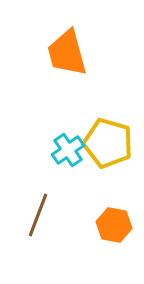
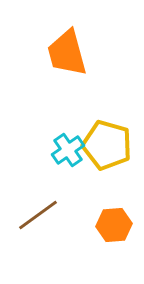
yellow pentagon: moved 1 px left, 2 px down
brown line: rotated 33 degrees clockwise
orange hexagon: rotated 16 degrees counterclockwise
